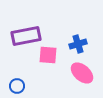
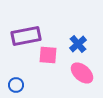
blue cross: rotated 24 degrees counterclockwise
blue circle: moved 1 px left, 1 px up
